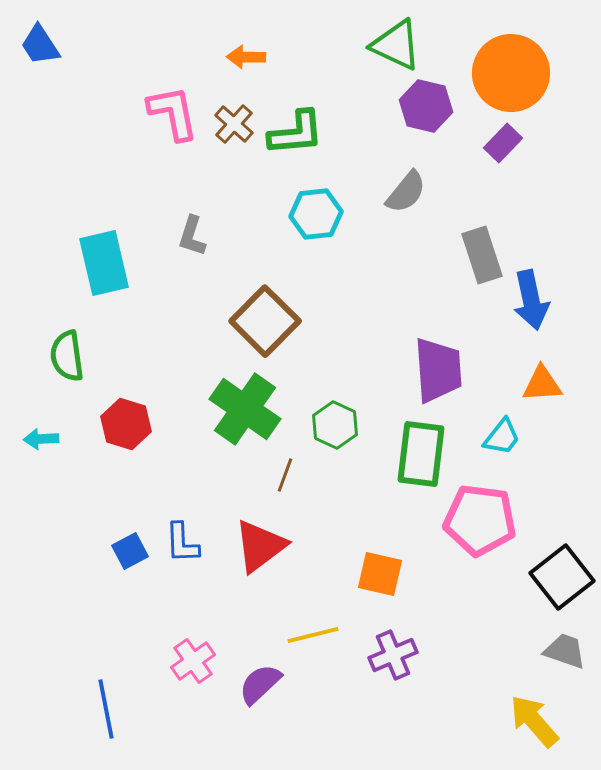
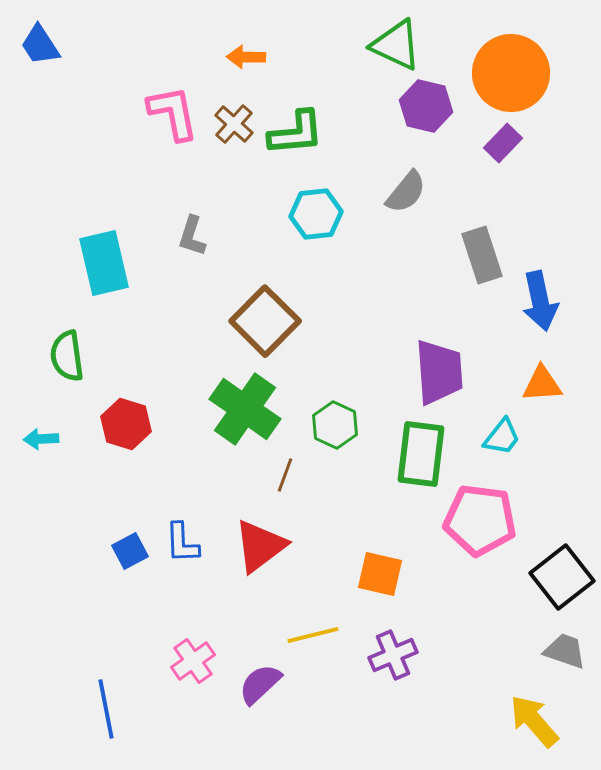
blue arrow: moved 9 px right, 1 px down
purple trapezoid: moved 1 px right, 2 px down
